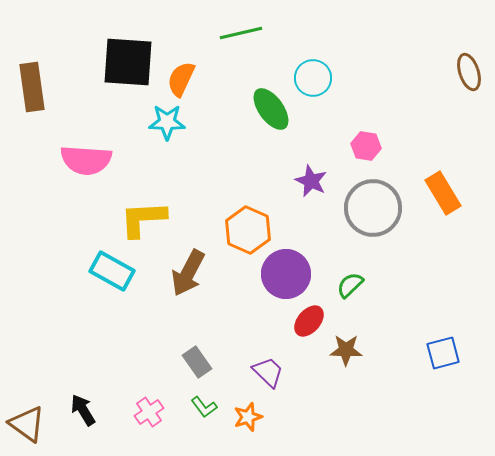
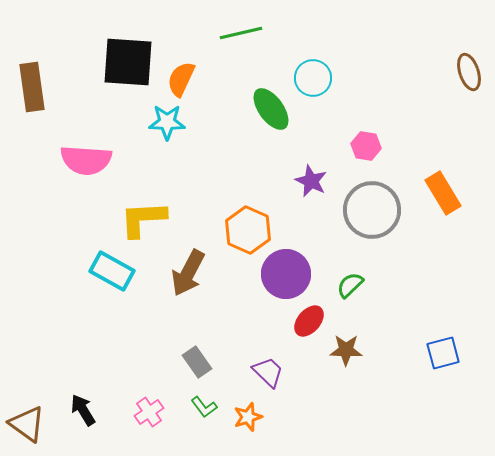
gray circle: moved 1 px left, 2 px down
